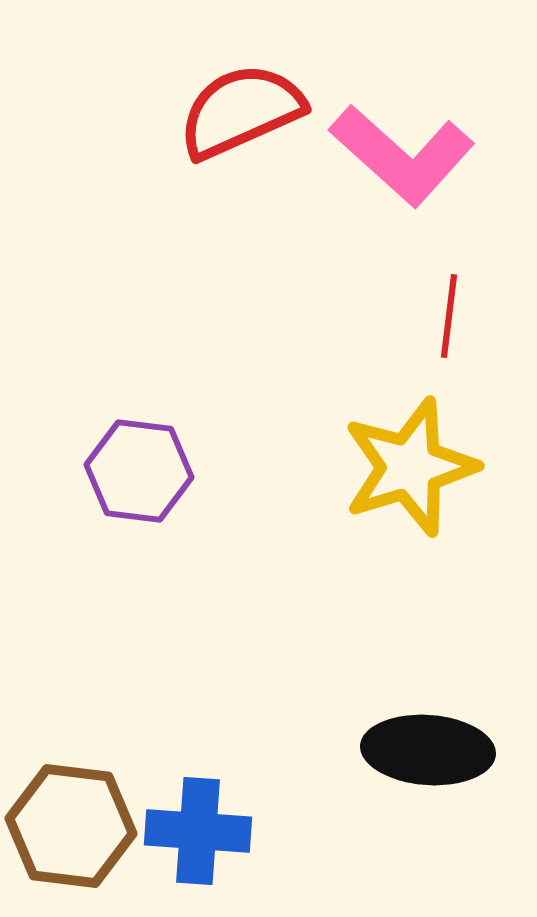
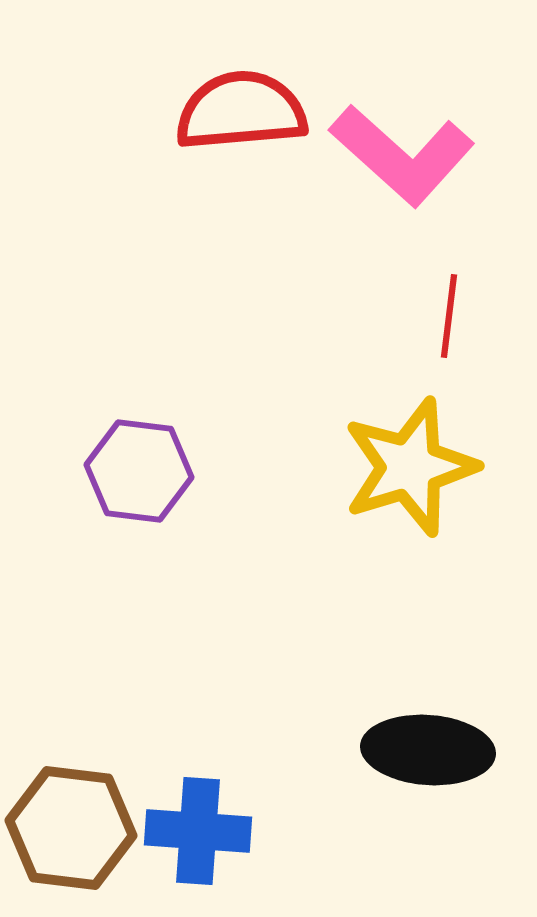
red semicircle: rotated 19 degrees clockwise
brown hexagon: moved 2 px down
